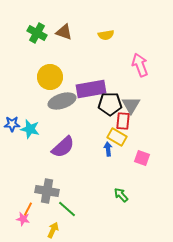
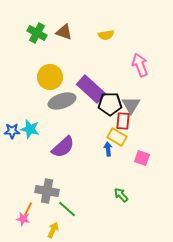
purple rectangle: rotated 52 degrees clockwise
blue star: moved 7 px down
